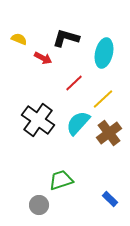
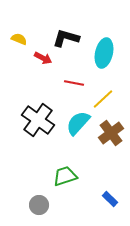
red line: rotated 54 degrees clockwise
brown cross: moved 2 px right
green trapezoid: moved 4 px right, 4 px up
